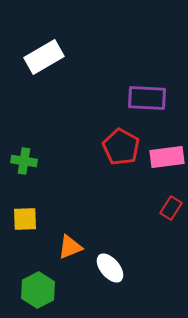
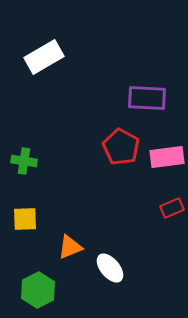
red rectangle: moved 1 px right; rotated 35 degrees clockwise
